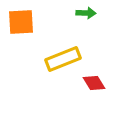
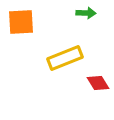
yellow rectangle: moved 2 px right, 1 px up
red diamond: moved 4 px right
